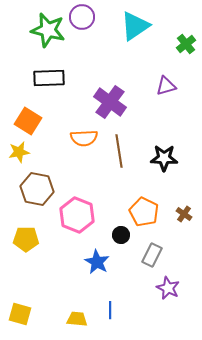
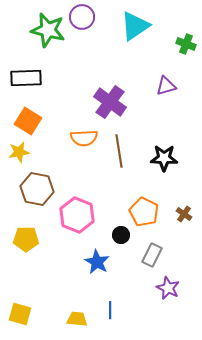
green cross: rotated 30 degrees counterclockwise
black rectangle: moved 23 px left
